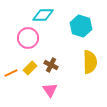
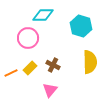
brown cross: moved 2 px right
pink triangle: rotated 14 degrees clockwise
